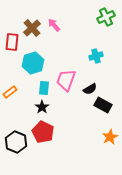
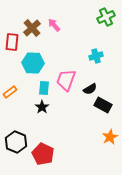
cyan hexagon: rotated 20 degrees clockwise
red pentagon: moved 22 px down
